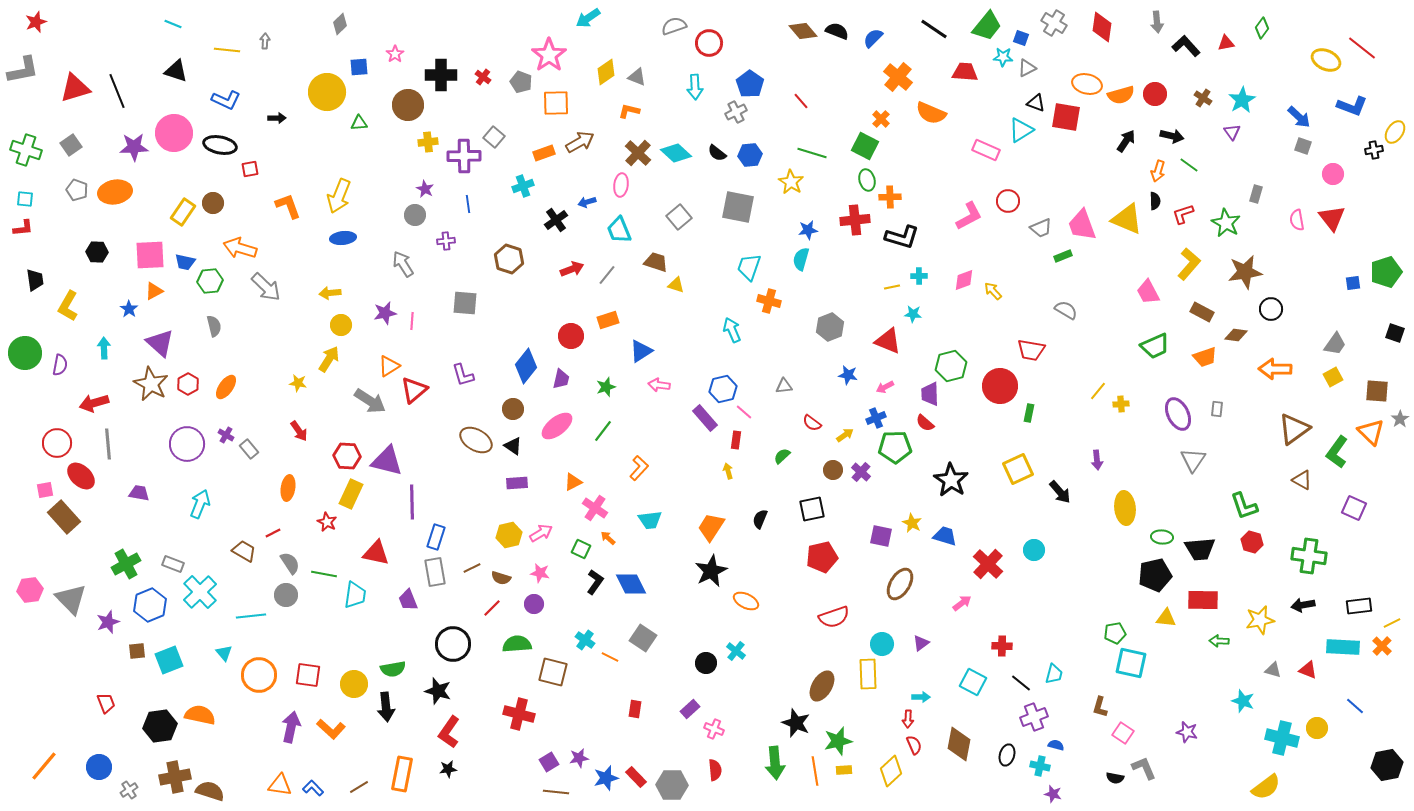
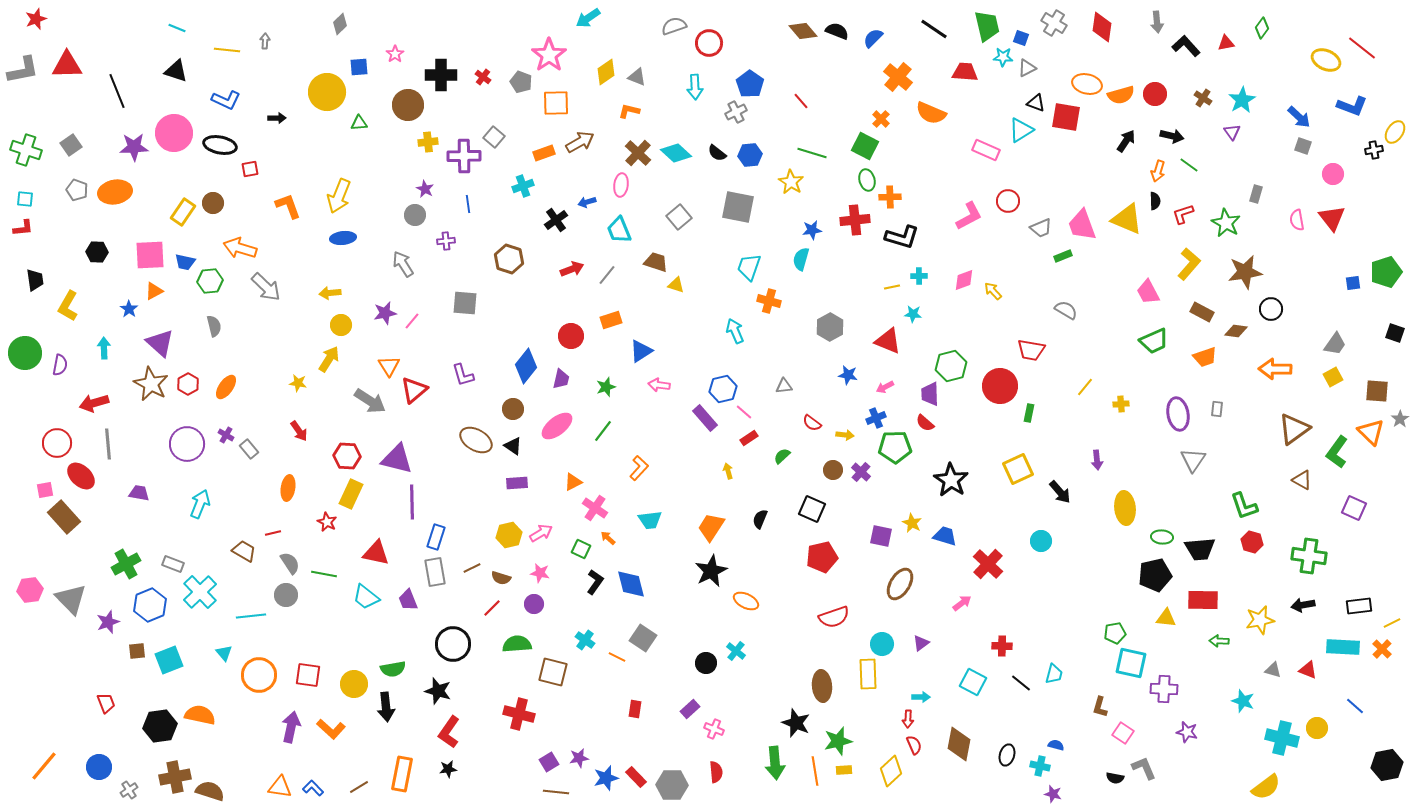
red star at (36, 22): moved 3 px up
cyan line at (173, 24): moved 4 px right, 4 px down
green trapezoid at (987, 26): rotated 52 degrees counterclockwise
red triangle at (75, 88): moved 8 px left, 23 px up; rotated 16 degrees clockwise
blue star at (808, 230): moved 4 px right
orange rectangle at (608, 320): moved 3 px right
pink line at (412, 321): rotated 36 degrees clockwise
gray hexagon at (830, 327): rotated 8 degrees counterclockwise
cyan arrow at (732, 330): moved 3 px right, 1 px down
brown diamond at (1236, 335): moved 4 px up
green trapezoid at (1155, 346): moved 1 px left, 5 px up
orange triangle at (389, 366): rotated 30 degrees counterclockwise
yellow line at (1098, 391): moved 13 px left, 4 px up
purple ellipse at (1178, 414): rotated 16 degrees clockwise
yellow arrow at (845, 435): rotated 42 degrees clockwise
red rectangle at (736, 440): moved 13 px right, 2 px up; rotated 48 degrees clockwise
purple triangle at (387, 461): moved 10 px right, 2 px up
black square at (812, 509): rotated 36 degrees clockwise
red line at (273, 533): rotated 14 degrees clockwise
cyan circle at (1034, 550): moved 7 px right, 9 px up
blue diamond at (631, 584): rotated 12 degrees clockwise
cyan trapezoid at (355, 595): moved 11 px right, 2 px down; rotated 120 degrees clockwise
orange cross at (1382, 646): moved 3 px down
orange line at (610, 657): moved 7 px right
brown ellipse at (822, 686): rotated 36 degrees counterclockwise
purple cross at (1034, 717): moved 130 px right, 28 px up; rotated 24 degrees clockwise
red semicircle at (715, 770): moved 1 px right, 2 px down
orange triangle at (280, 785): moved 2 px down
